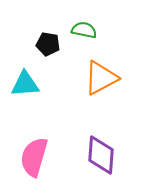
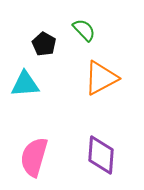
green semicircle: rotated 35 degrees clockwise
black pentagon: moved 4 px left; rotated 20 degrees clockwise
